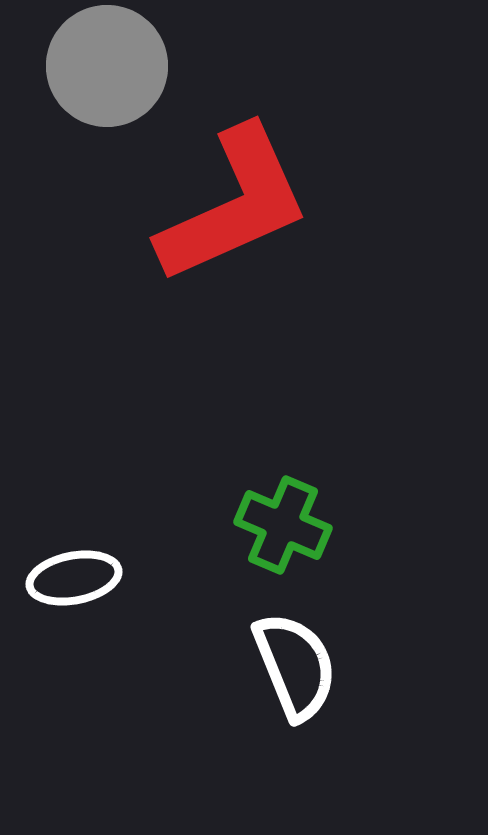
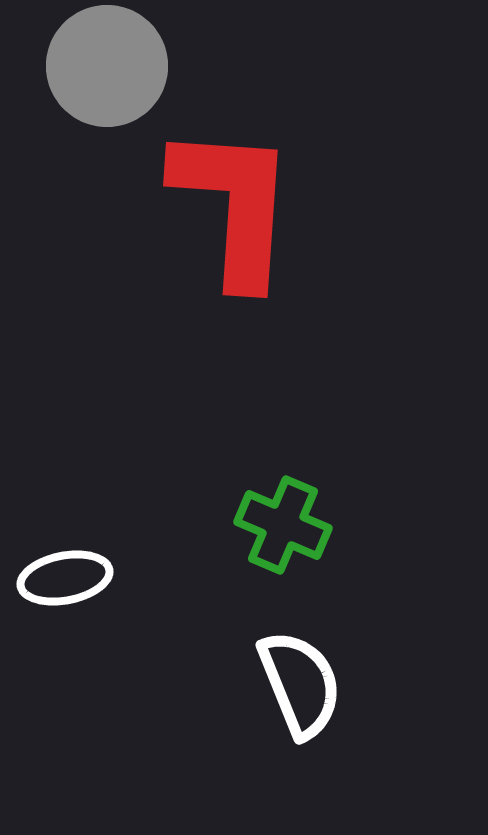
red L-shape: rotated 62 degrees counterclockwise
white ellipse: moved 9 px left
white semicircle: moved 5 px right, 18 px down
